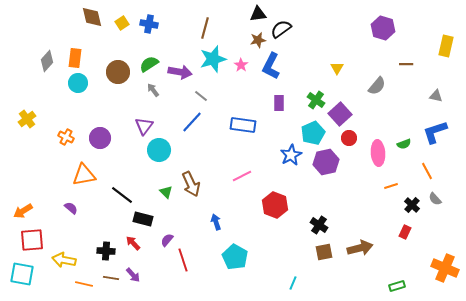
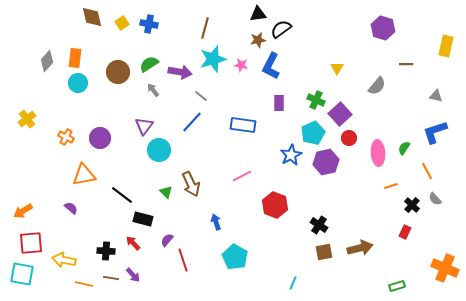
pink star at (241, 65): rotated 24 degrees counterclockwise
green cross at (316, 100): rotated 12 degrees counterclockwise
green semicircle at (404, 144): moved 4 px down; rotated 144 degrees clockwise
red square at (32, 240): moved 1 px left, 3 px down
